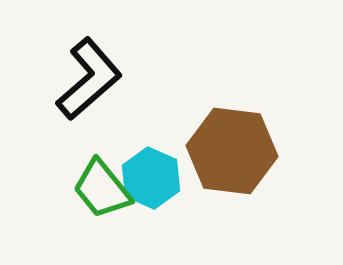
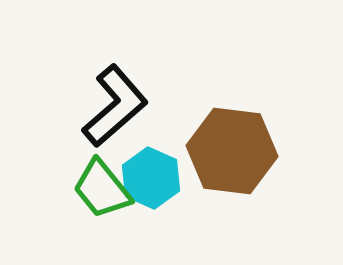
black L-shape: moved 26 px right, 27 px down
